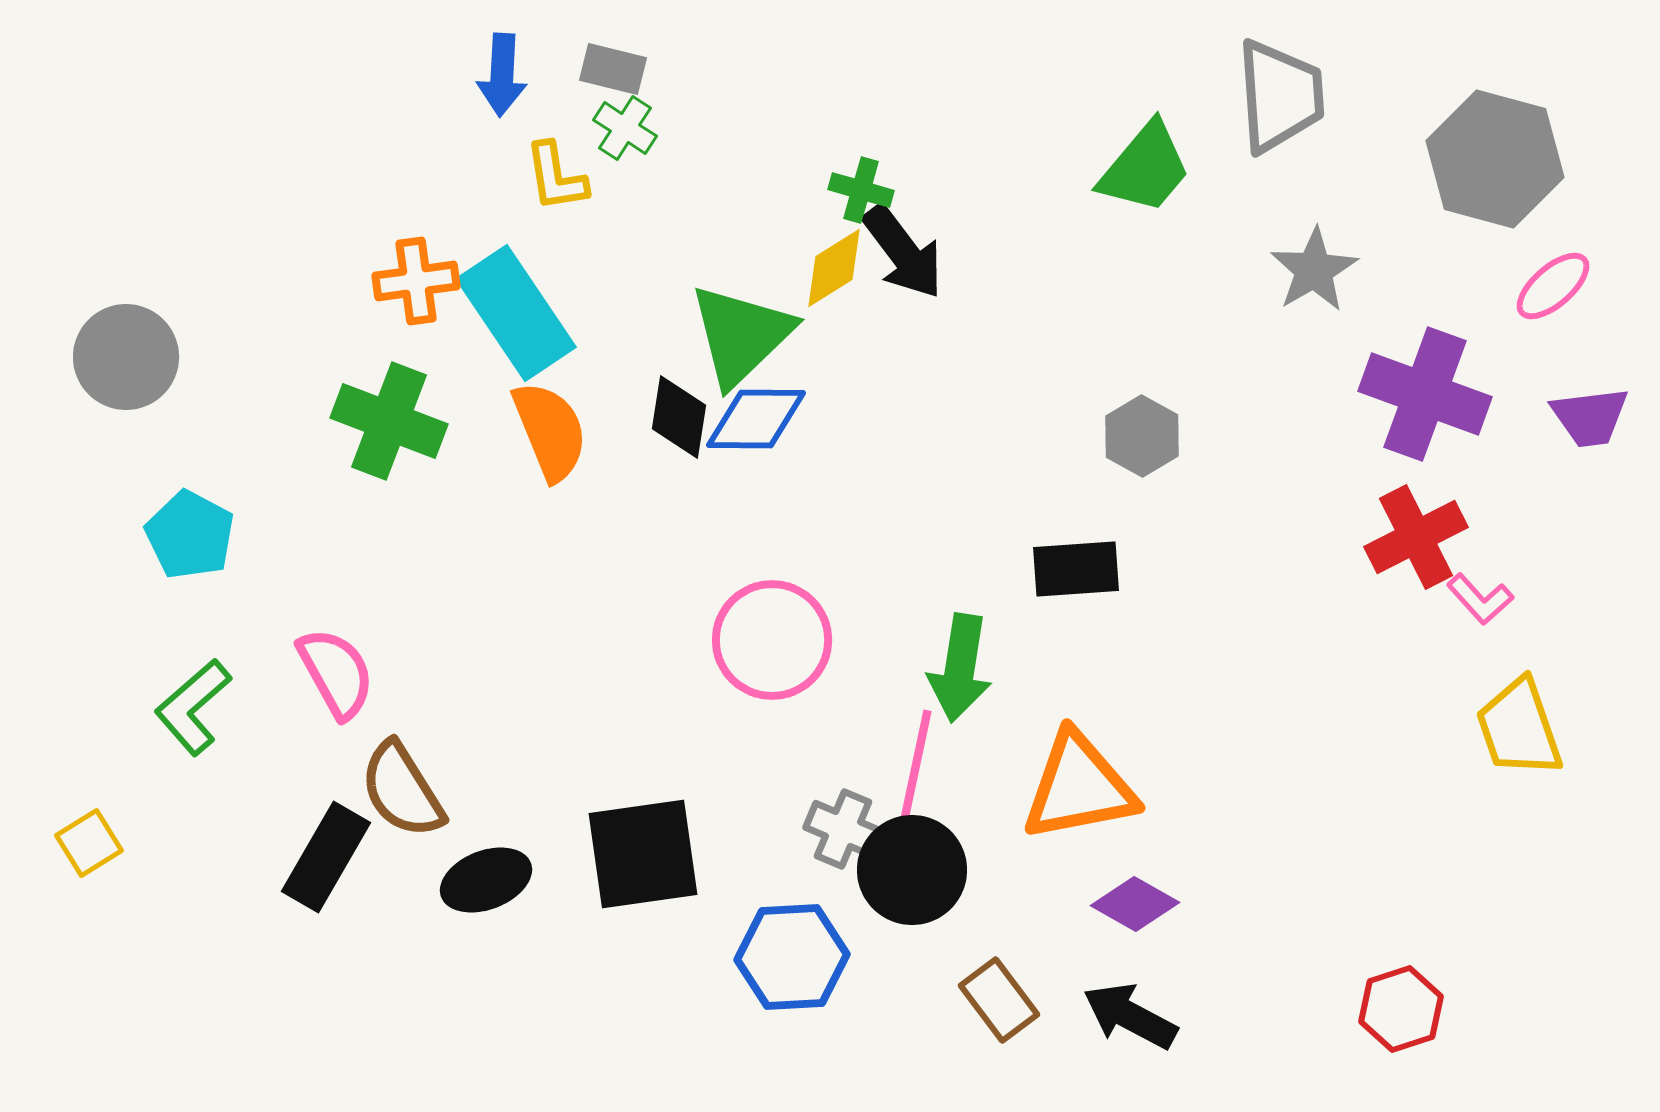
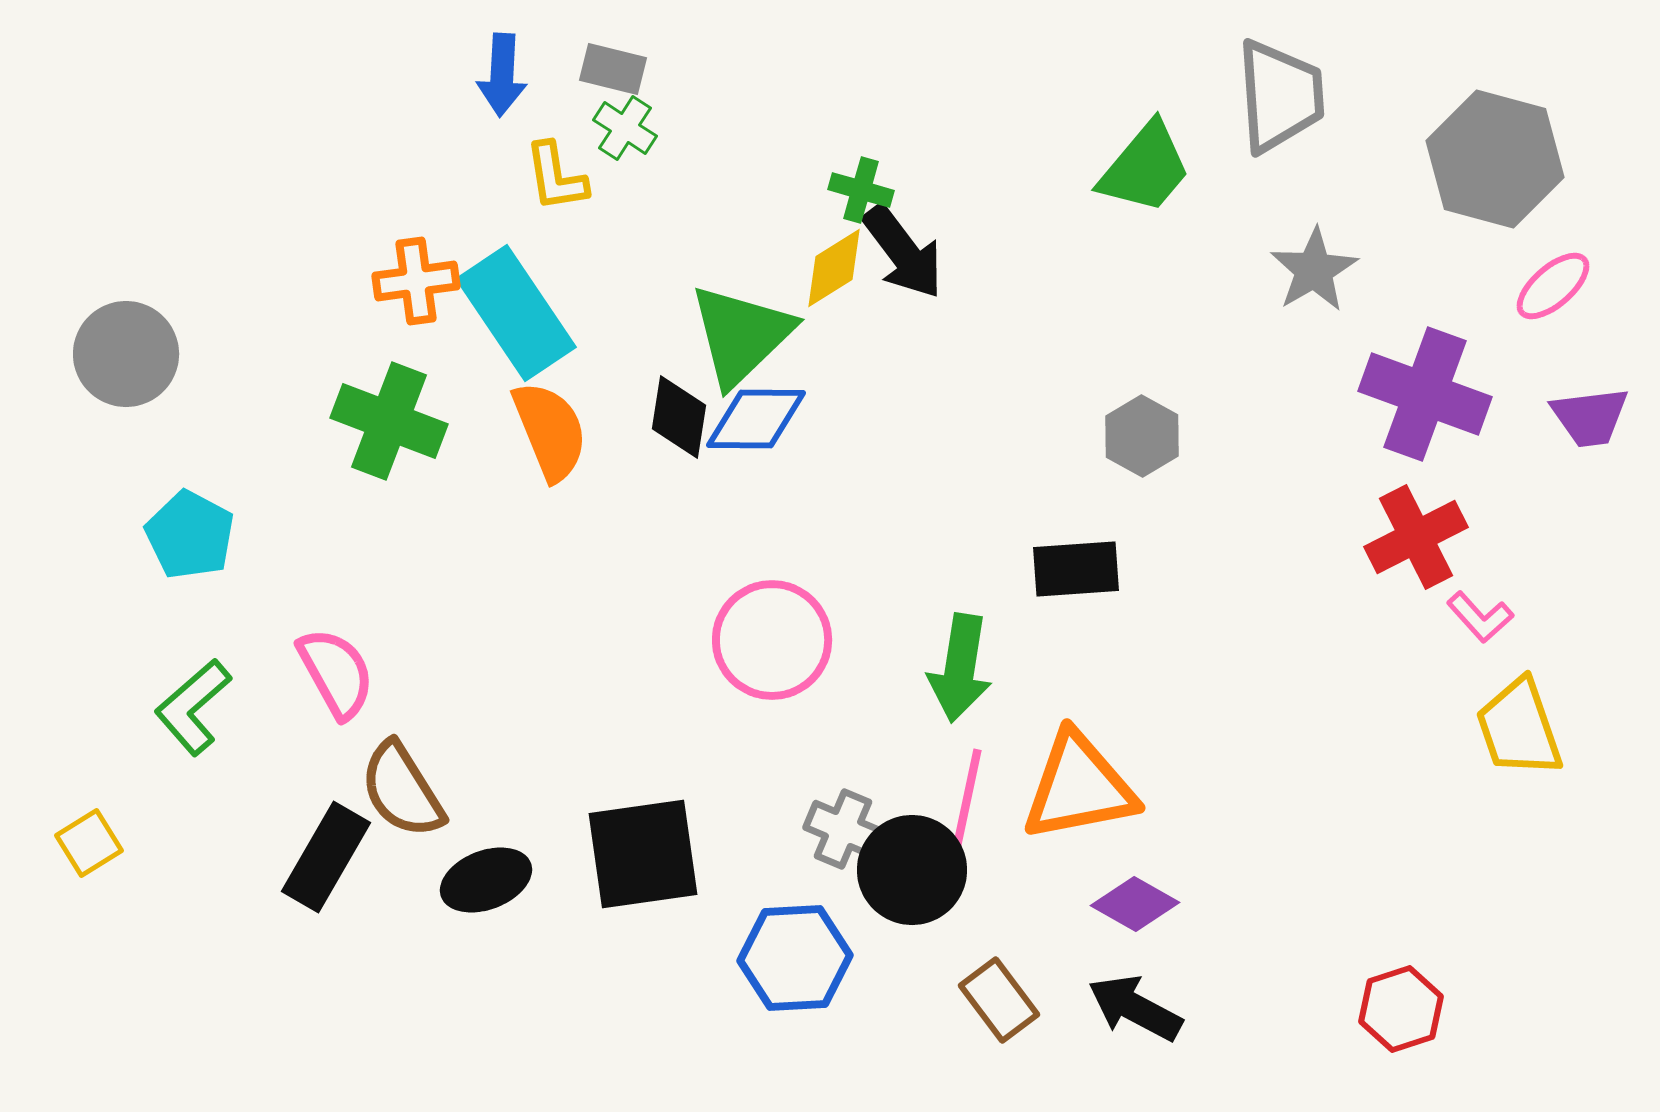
gray circle at (126, 357): moved 3 px up
pink L-shape at (1480, 599): moved 18 px down
pink line at (916, 765): moved 50 px right, 39 px down
blue hexagon at (792, 957): moved 3 px right, 1 px down
black arrow at (1130, 1016): moved 5 px right, 8 px up
